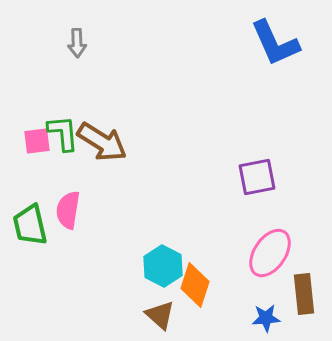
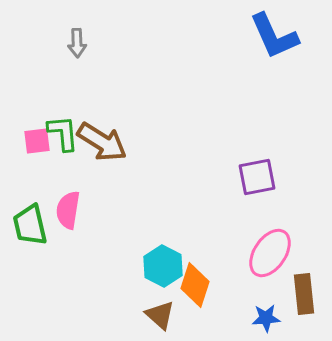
blue L-shape: moved 1 px left, 7 px up
